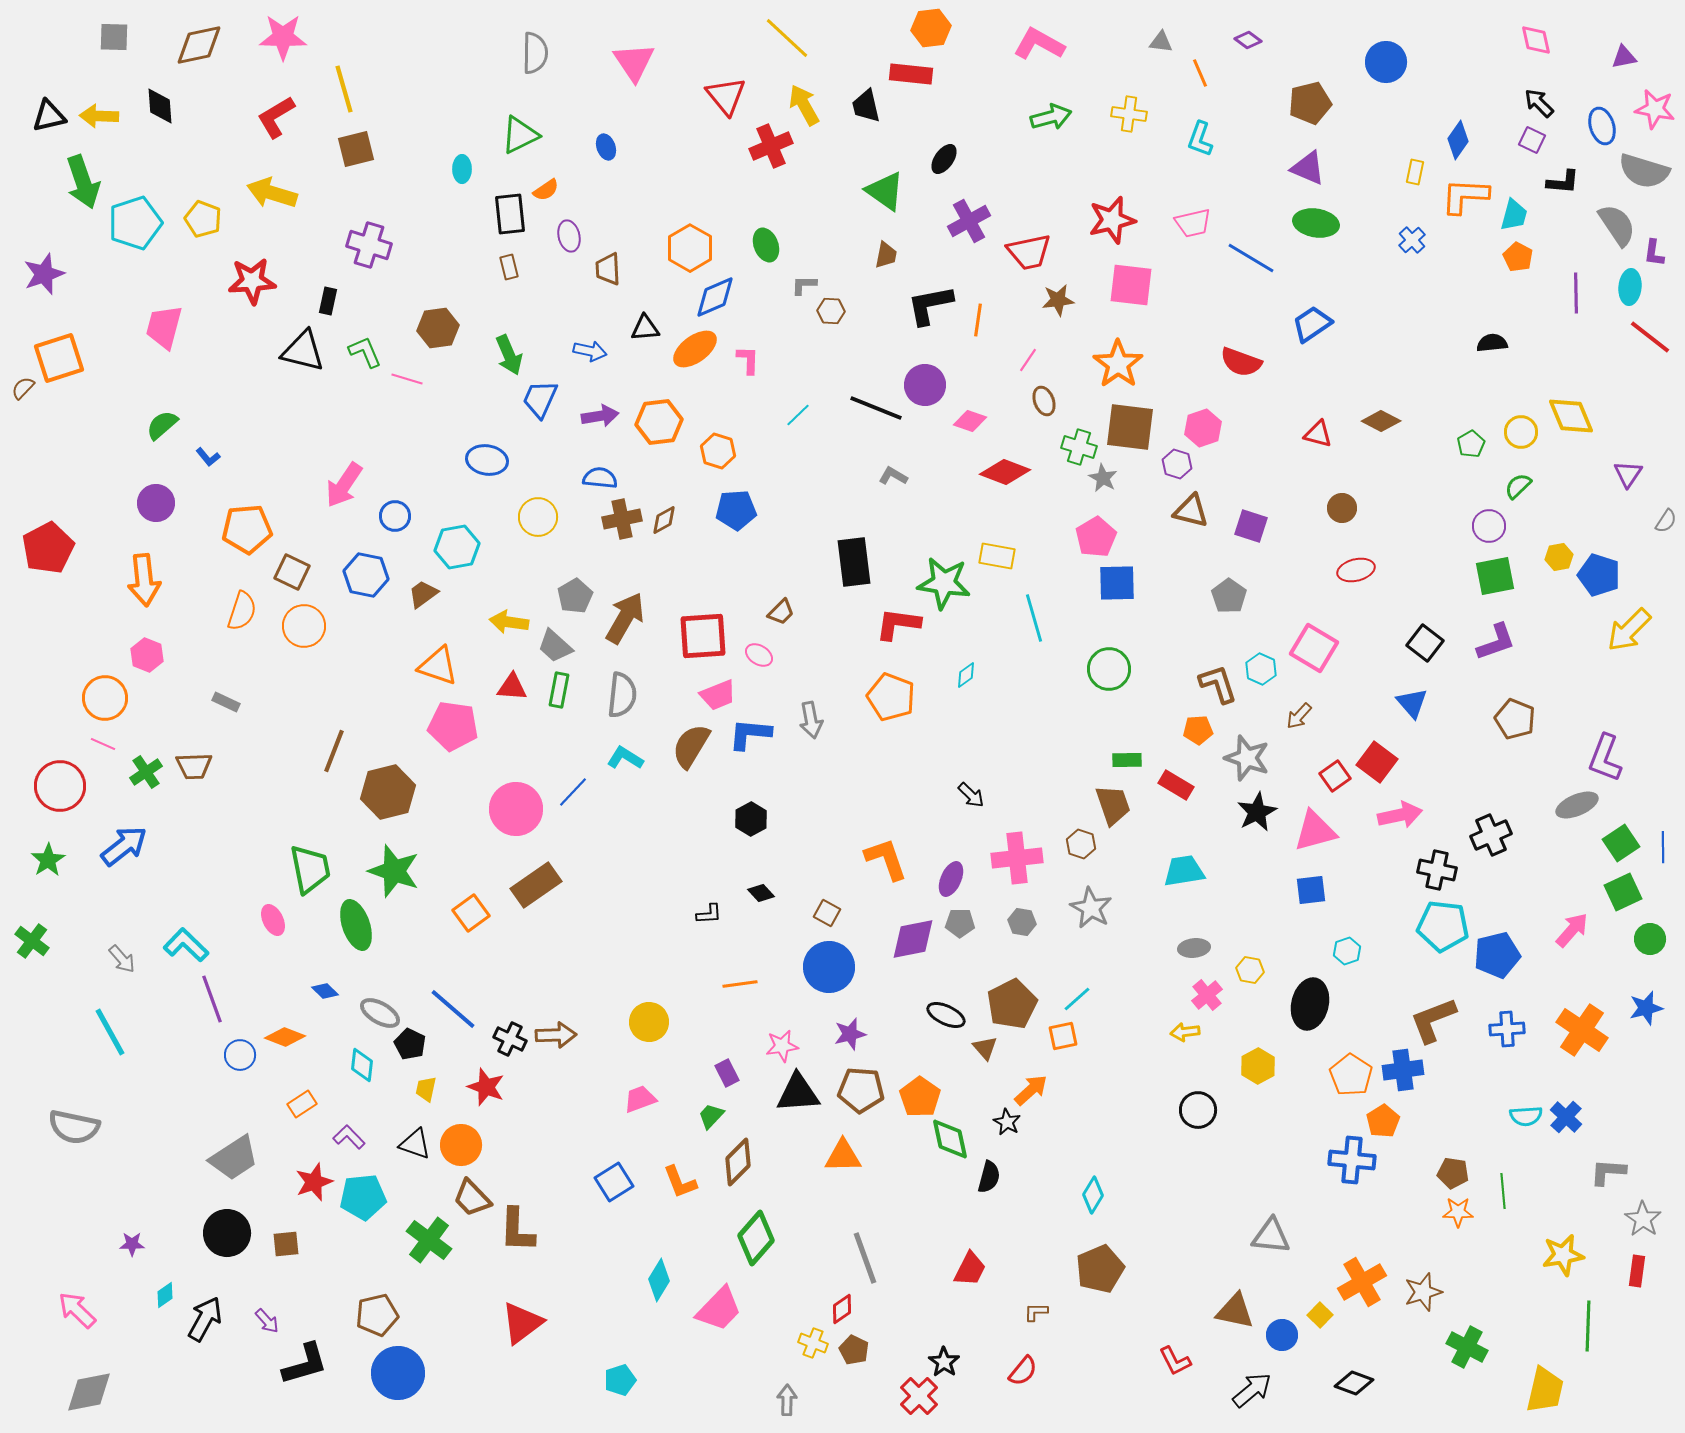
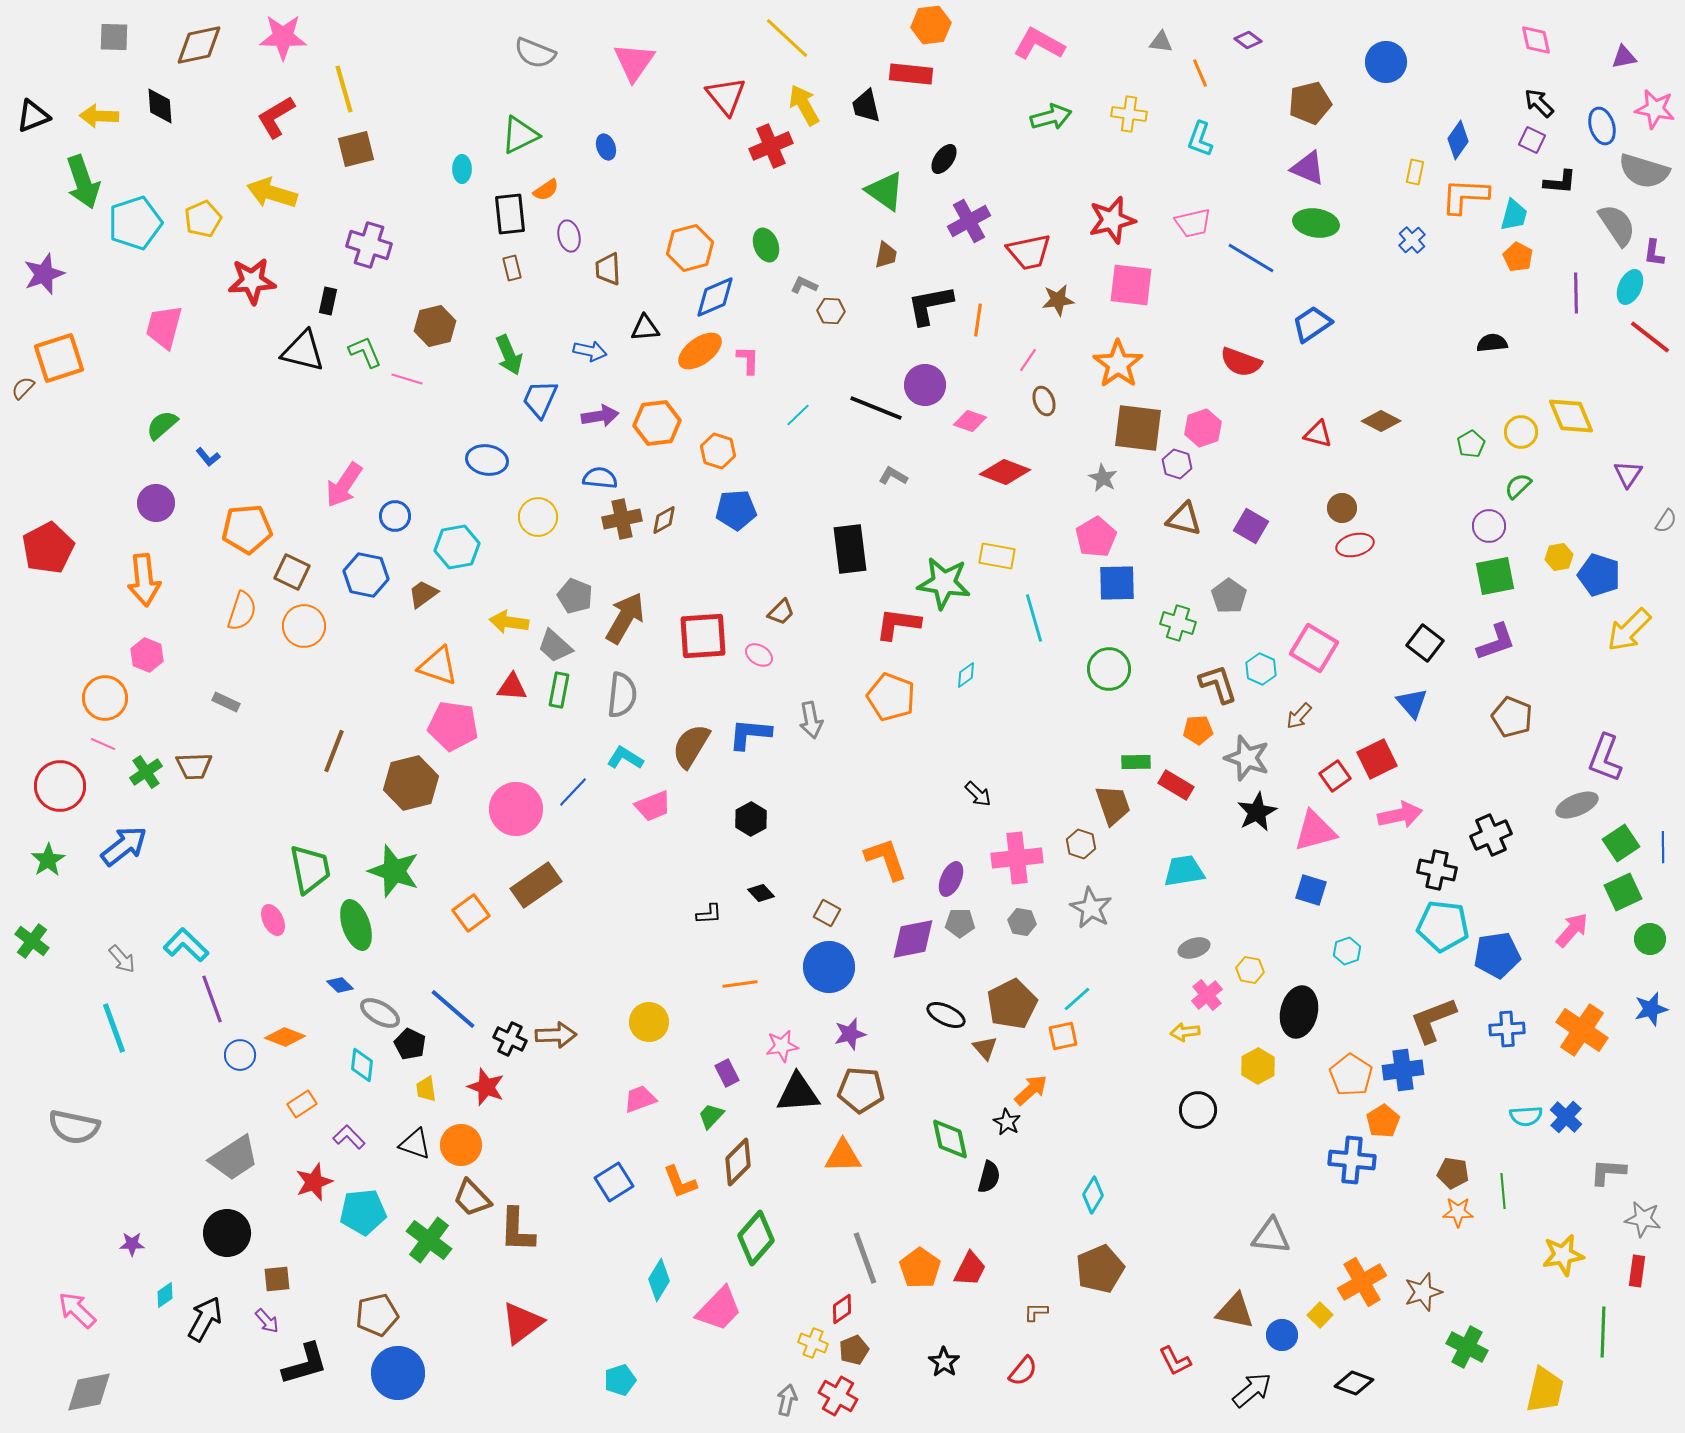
orange hexagon at (931, 28): moved 3 px up
gray semicircle at (535, 53): rotated 111 degrees clockwise
pink triangle at (634, 62): rotated 9 degrees clockwise
black triangle at (49, 116): moved 16 px left; rotated 9 degrees counterclockwise
black L-shape at (1563, 182): moved 3 px left
yellow pentagon at (203, 219): rotated 27 degrees clockwise
orange hexagon at (690, 248): rotated 15 degrees clockwise
brown rectangle at (509, 267): moved 3 px right, 1 px down
gray L-shape at (804, 285): rotated 24 degrees clockwise
cyan ellipse at (1630, 287): rotated 20 degrees clockwise
brown hexagon at (438, 328): moved 3 px left, 2 px up; rotated 6 degrees counterclockwise
orange ellipse at (695, 349): moved 5 px right, 2 px down
orange hexagon at (659, 422): moved 2 px left, 1 px down
brown square at (1130, 427): moved 8 px right, 1 px down
green cross at (1079, 447): moved 99 px right, 176 px down
brown triangle at (1191, 511): moved 7 px left, 8 px down
purple square at (1251, 526): rotated 12 degrees clockwise
black rectangle at (854, 562): moved 4 px left, 13 px up
red ellipse at (1356, 570): moved 1 px left, 25 px up
gray pentagon at (575, 596): rotated 20 degrees counterclockwise
pink trapezoid at (718, 695): moved 65 px left, 111 px down
brown pentagon at (1515, 719): moved 3 px left, 2 px up
green rectangle at (1127, 760): moved 9 px right, 2 px down
red square at (1377, 762): moved 3 px up; rotated 27 degrees clockwise
brown hexagon at (388, 792): moved 23 px right, 9 px up
black arrow at (971, 795): moved 7 px right, 1 px up
blue square at (1311, 890): rotated 24 degrees clockwise
gray ellipse at (1194, 948): rotated 12 degrees counterclockwise
blue pentagon at (1497, 955): rotated 6 degrees clockwise
blue diamond at (325, 991): moved 15 px right, 6 px up
black ellipse at (1310, 1004): moved 11 px left, 8 px down
blue star at (1646, 1008): moved 5 px right, 1 px down
cyan line at (110, 1032): moved 4 px right, 4 px up; rotated 9 degrees clockwise
yellow trapezoid at (426, 1089): rotated 20 degrees counterclockwise
orange pentagon at (920, 1097): moved 171 px down
cyan pentagon at (363, 1197): moved 15 px down
gray star at (1643, 1219): rotated 24 degrees counterclockwise
brown square at (286, 1244): moved 9 px left, 35 px down
green line at (1588, 1326): moved 15 px right, 6 px down
brown pentagon at (854, 1350): rotated 24 degrees clockwise
red cross at (919, 1396): moved 81 px left; rotated 15 degrees counterclockwise
gray arrow at (787, 1400): rotated 12 degrees clockwise
